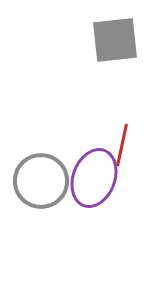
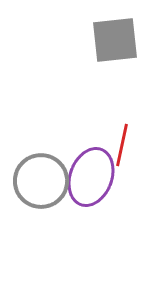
purple ellipse: moved 3 px left, 1 px up
